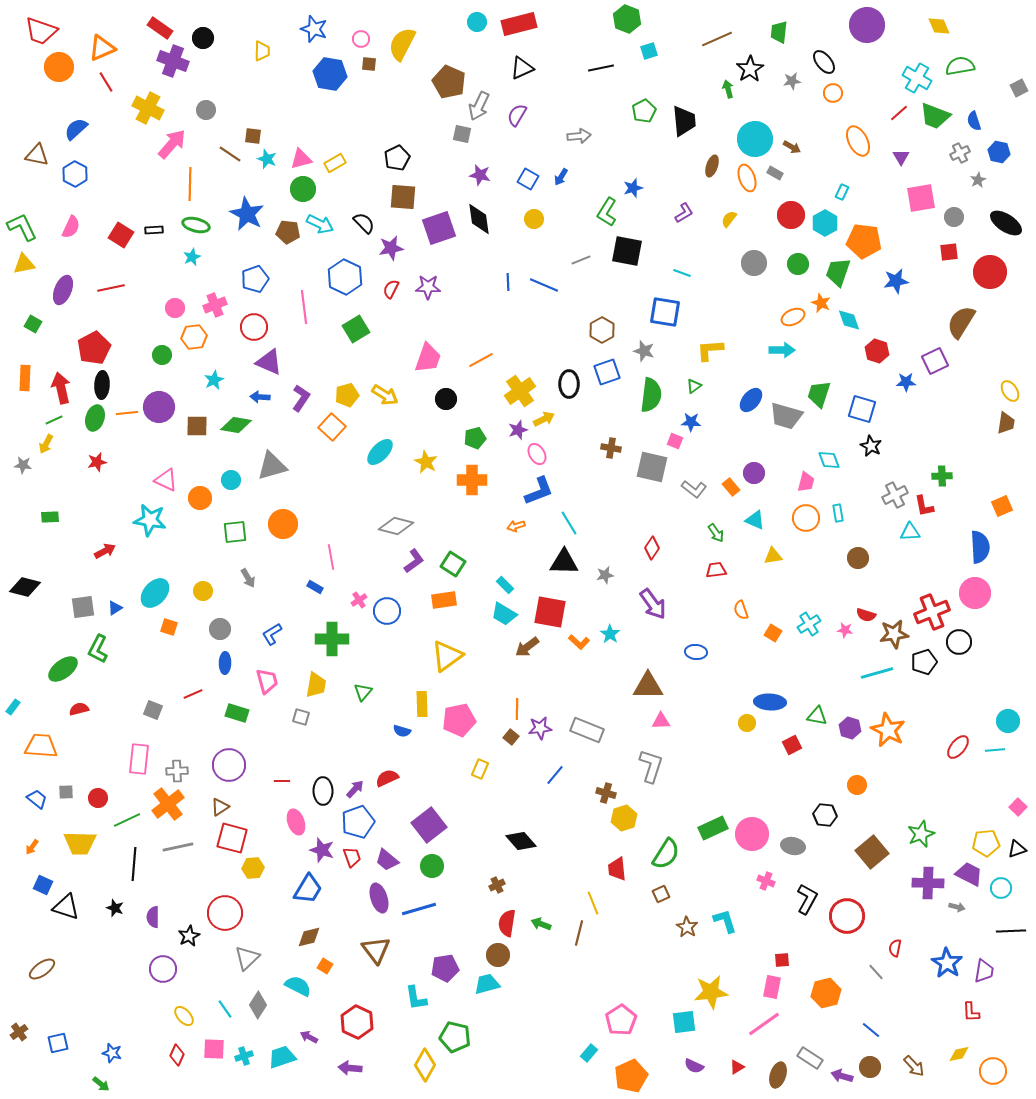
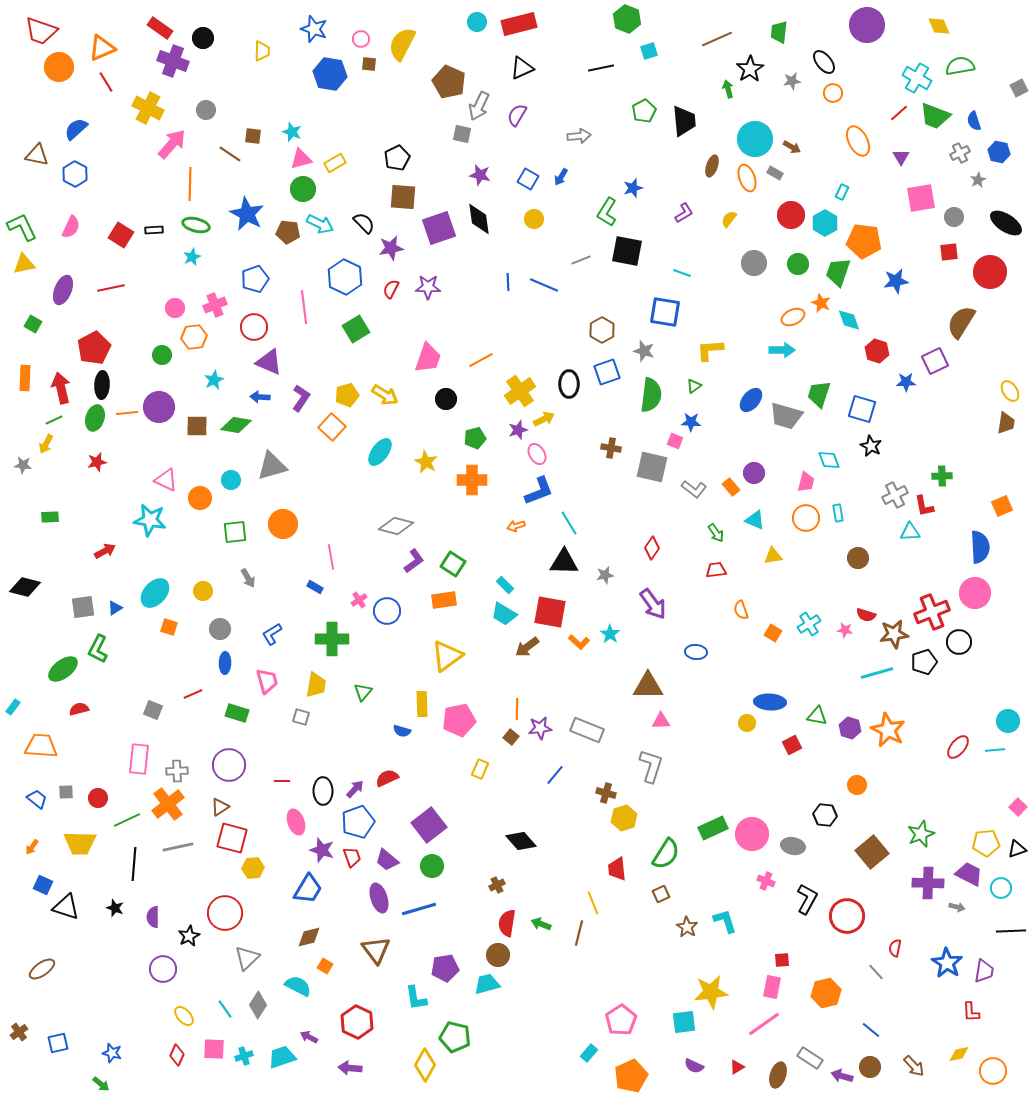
cyan star at (267, 159): moved 25 px right, 27 px up
cyan ellipse at (380, 452): rotated 8 degrees counterclockwise
